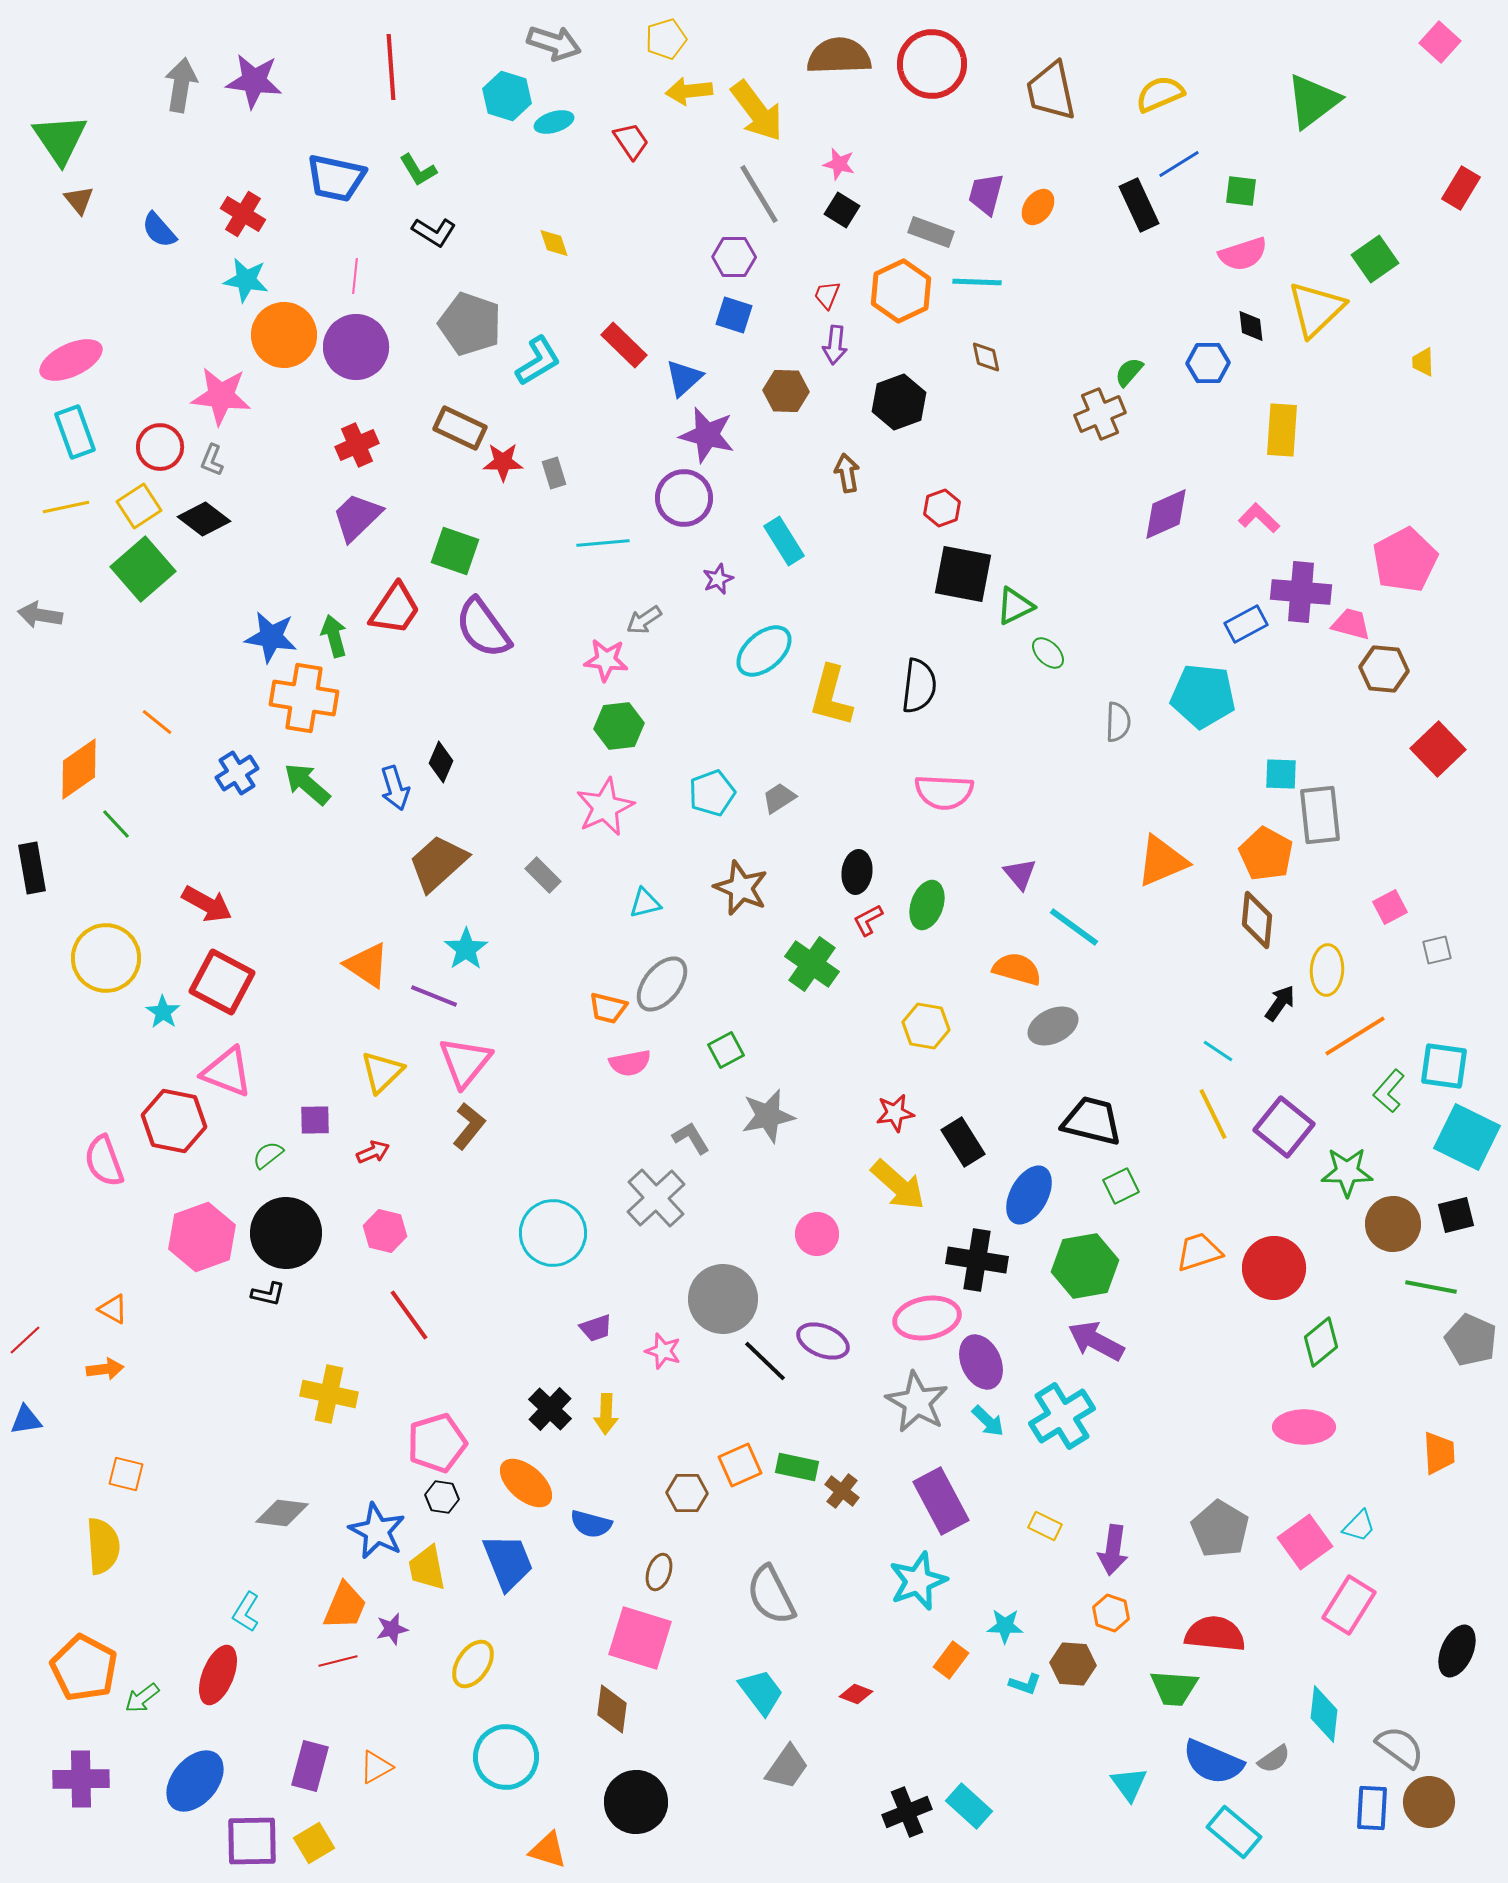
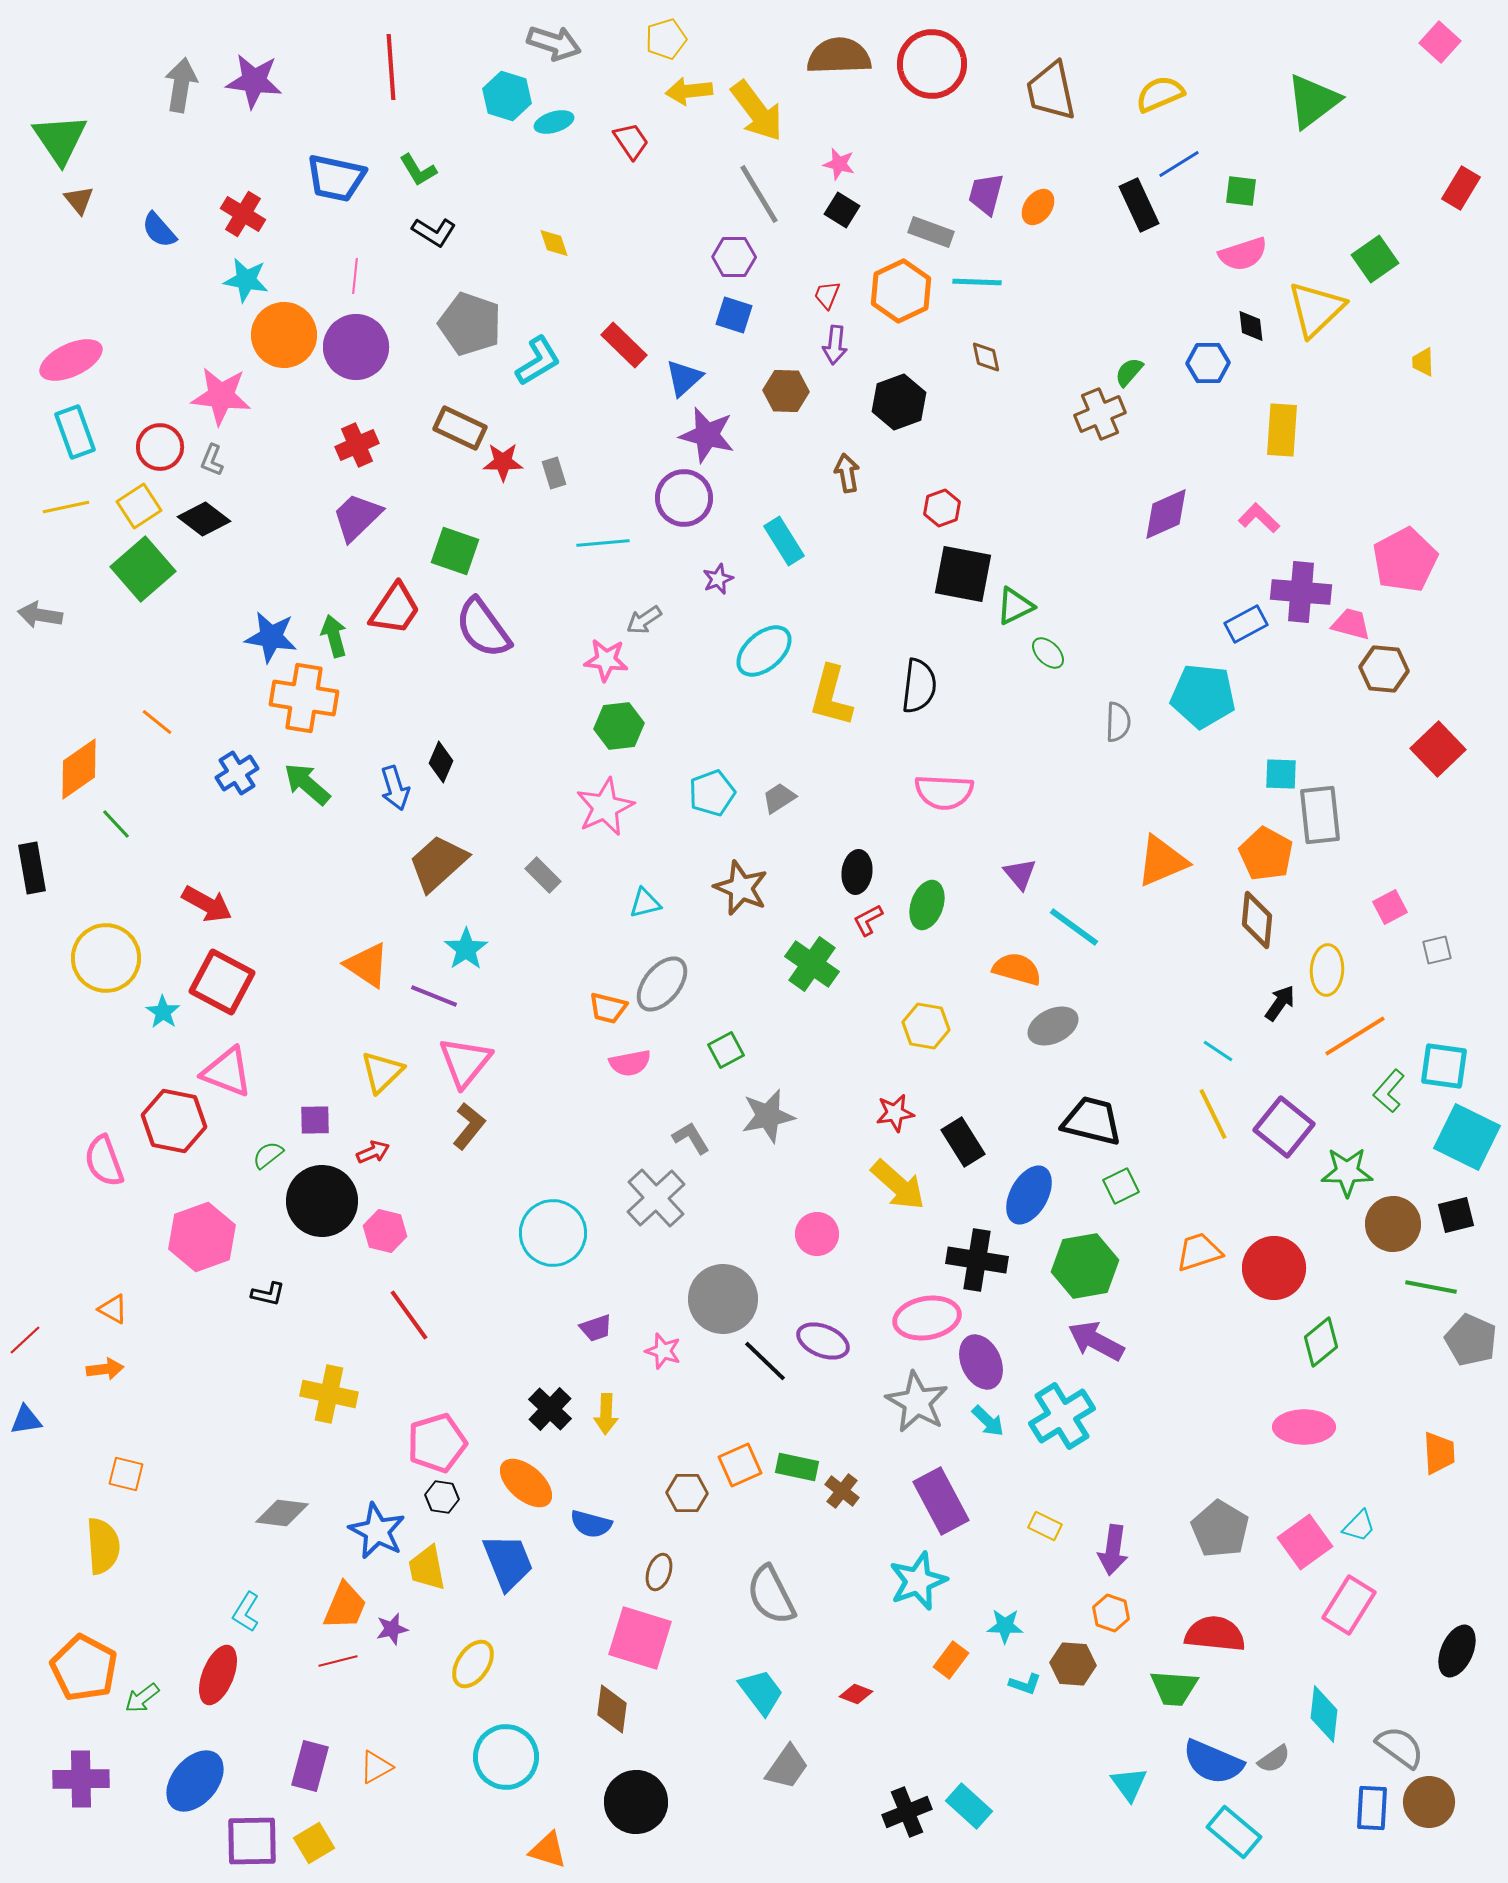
black circle at (286, 1233): moved 36 px right, 32 px up
